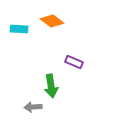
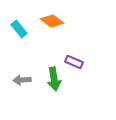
cyan rectangle: rotated 48 degrees clockwise
green arrow: moved 3 px right, 7 px up
gray arrow: moved 11 px left, 27 px up
